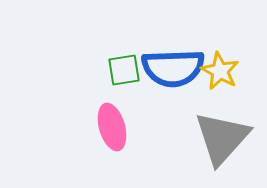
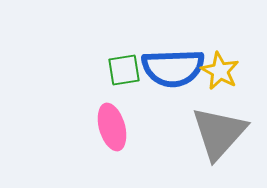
gray triangle: moved 3 px left, 5 px up
